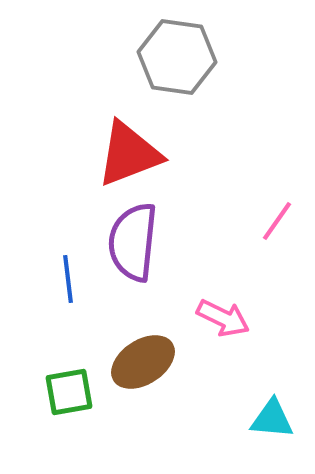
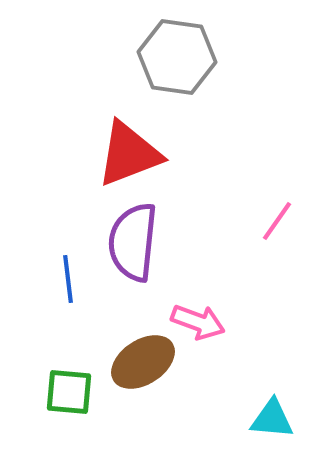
pink arrow: moved 25 px left, 4 px down; rotated 6 degrees counterclockwise
green square: rotated 15 degrees clockwise
